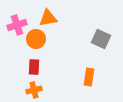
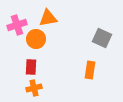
gray square: moved 1 px right, 1 px up
red rectangle: moved 3 px left
orange rectangle: moved 1 px right, 7 px up
orange cross: moved 2 px up
